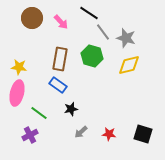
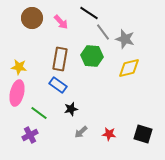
gray star: moved 1 px left, 1 px down
green hexagon: rotated 10 degrees counterclockwise
yellow diamond: moved 3 px down
